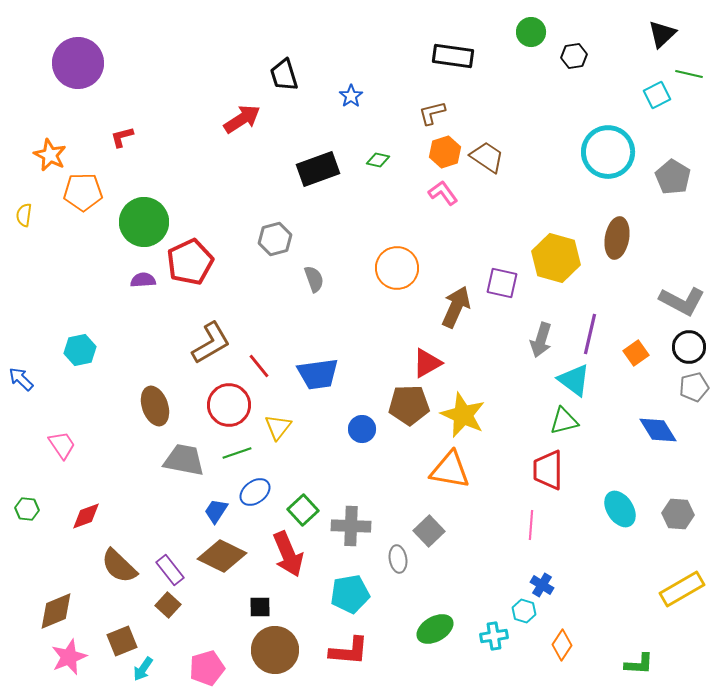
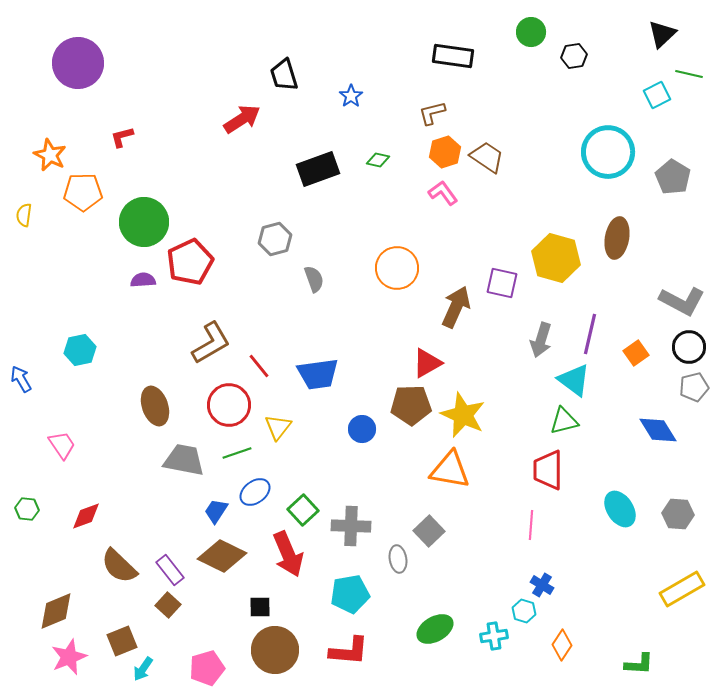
blue arrow at (21, 379): rotated 16 degrees clockwise
brown pentagon at (409, 405): moved 2 px right
